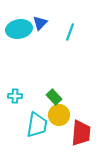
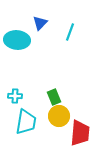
cyan ellipse: moved 2 px left, 11 px down; rotated 15 degrees clockwise
green rectangle: rotated 21 degrees clockwise
yellow circle: moved 1 px down
cyan trapezoid: moved 11 px left, 3 px up
red trapezoid: moved 1 px left
